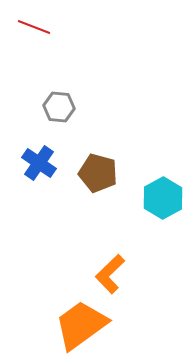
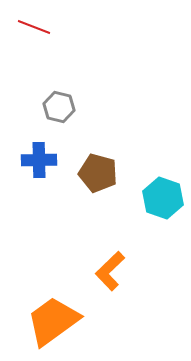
gray hexagon: rotated 8 degrees clockwise
blue cross: moved 3 px up; rotated 36 degrees counterclockwise
cyan hexagon: rotated 12 degrees counterclockwise
orange L-shape: moved 3 px up
orange trapezoid: moved 28 px left, 4 px up
